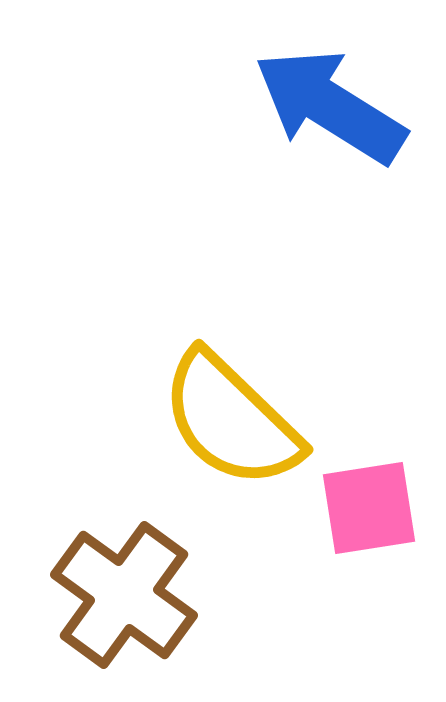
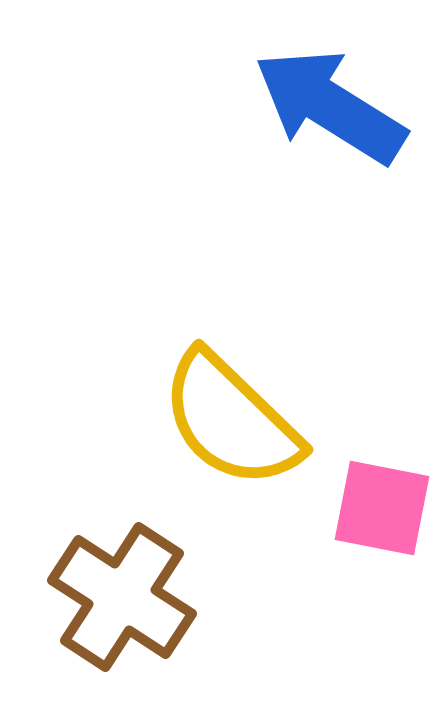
pink square: moved 13 px right; rotated 20 degrees clockwise
brown cross: moved 2 px left, 2 px down; rotated 3 degrees counterclockwise
